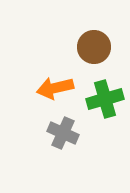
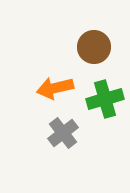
gray cross: rotated 28 degrees clockwise
